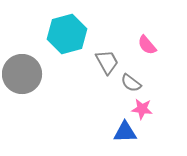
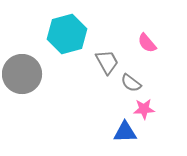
pink semicircle: moved 2 px up
pink star: moved 2 px right; rotated 10 degrees counterclockwise
